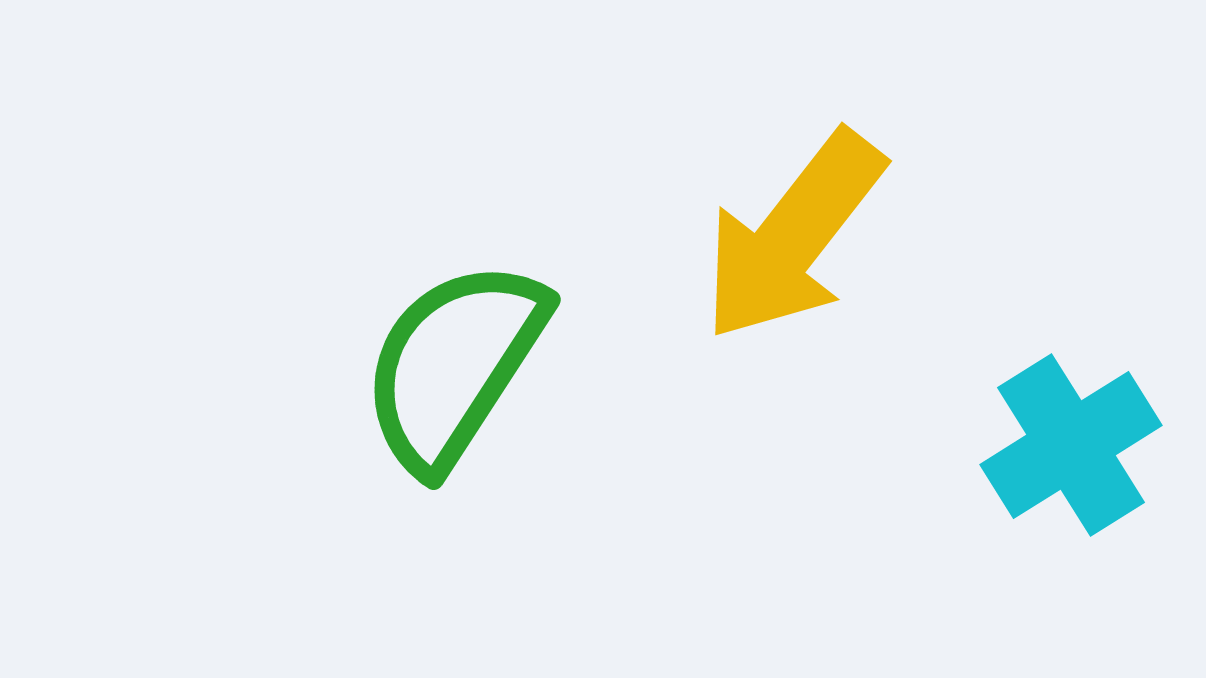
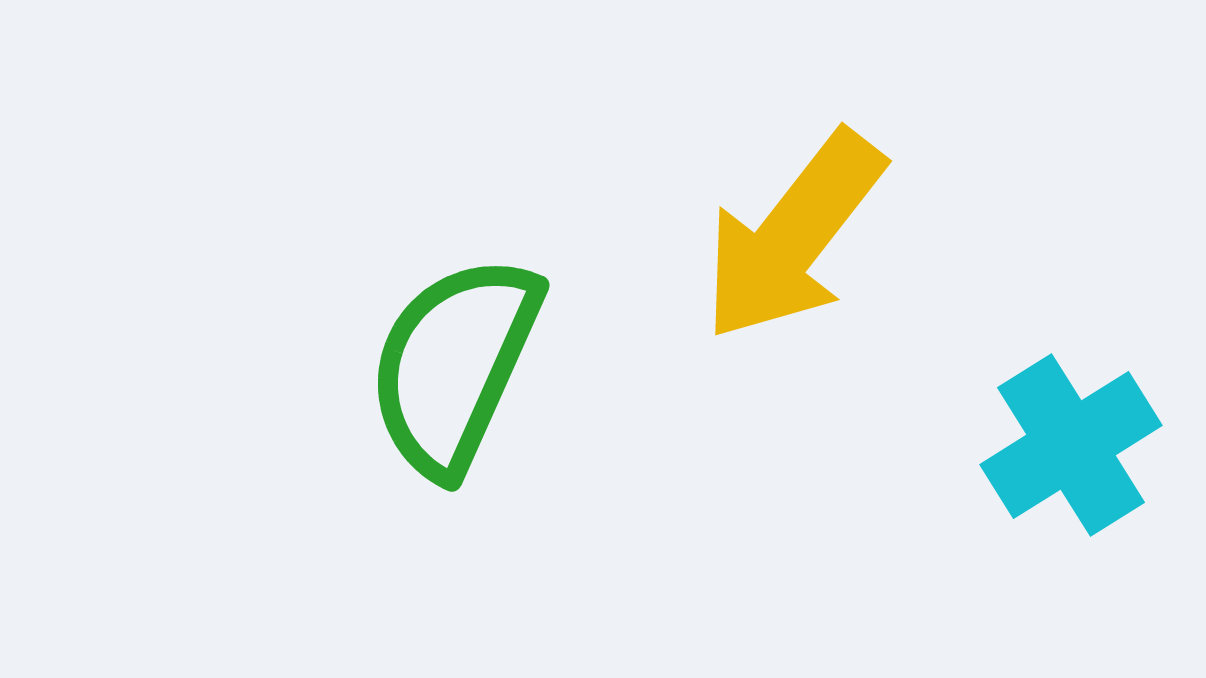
green semicircle: rotated 9 degrees counterclockwise
